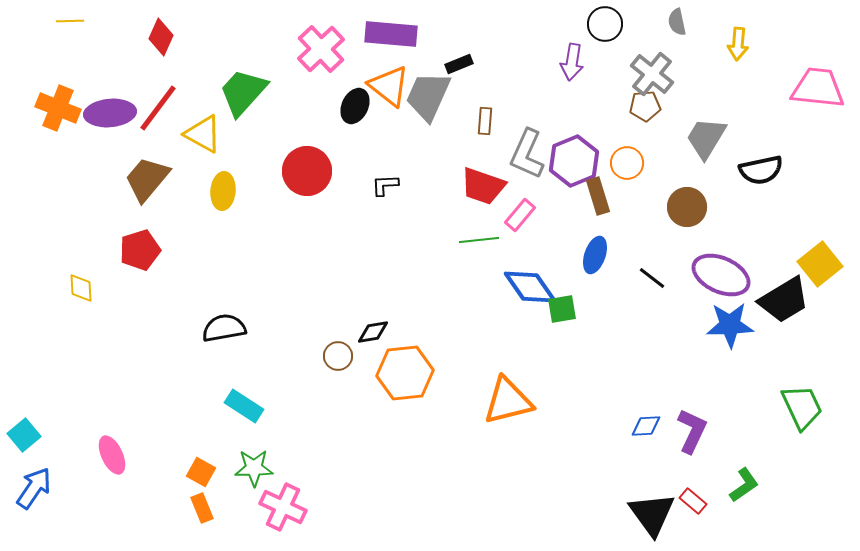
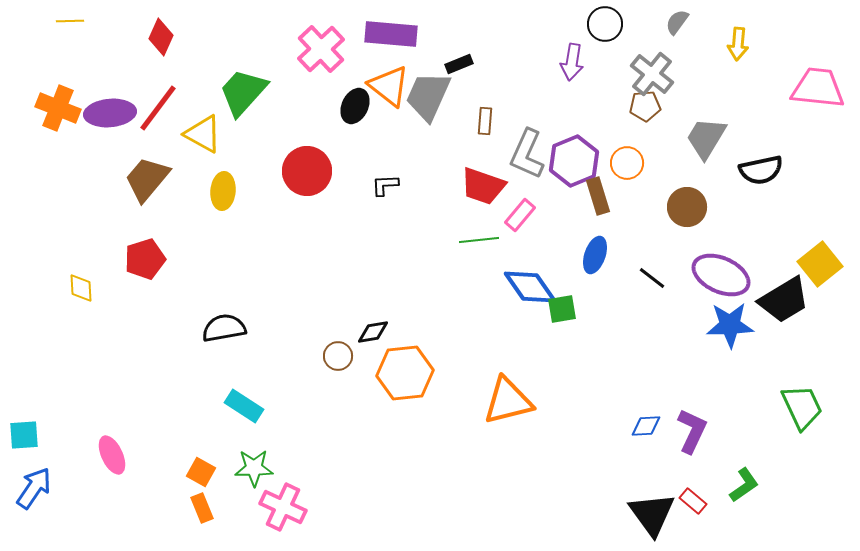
gray semicircle at (677, 22): rotated 48 degrees clockwise
red pentagon at (140, 250): moved 5 px right, 9 px down
cyan square at (24, 435): rotated 36 degrees clockwise
